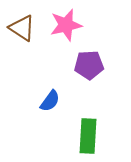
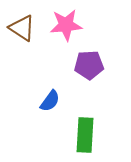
pink star: rotated 8 degrees clockwise
green rectangle: moved 3 px left, 1 px up
